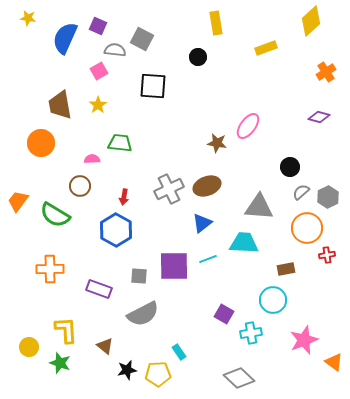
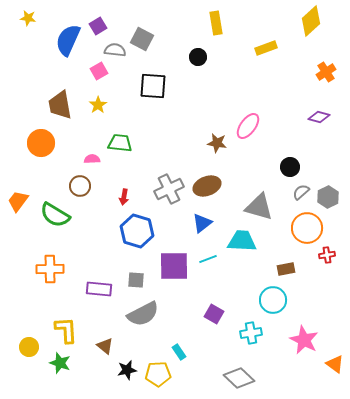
purple square at (98, 26): rotated 36 degrees clockwise
blue semicircle at (65, 38): moved 3 px right, 2 px down
gray triangle at (259, 207): rotated 12 degrees clockwise
blue hexagon at (116, 230): moved 21 px right, 1 px down; rotated 12 degrees counterclockwise
cyan trapezoid at (244, 243): moved 2 px left, 2 px up
gray square at (139, 276): moved 3 px left, 4 px down
purple rectangle at (99, 289): rotated 15 degrees counterclockwise
purple square at (224, 314): moved 10 px left
pink star at (304, 340): rotated 24 degrees counterclockwise
orange triangle at (334, 362): moved 1 px right, 2 px down
